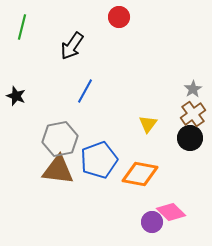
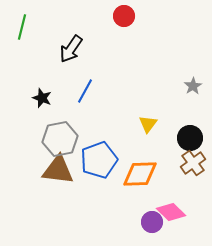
red circle: moved 5 px right, 1 px up
black arrow: moved 1 px left, 3 px down
gray star: moved 3 px up
black star: moved 26 px right, 2 px down
brown cross: moved 49 px down
orange diamond: rotated 12 degrees counterclockwise
